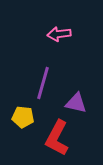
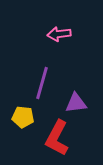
purple line: moved 1 px left
purple triangle: rotated 20 degrees counterclockwise
